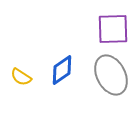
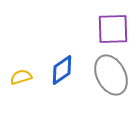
yellow semicircle: rotated 130 degrees clockwise
